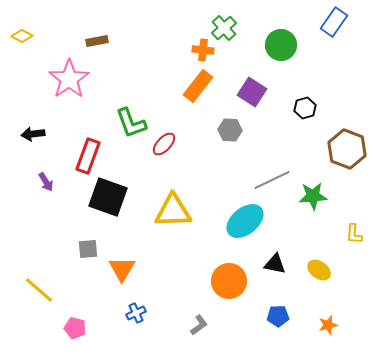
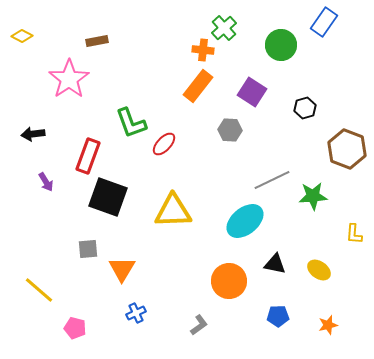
blue rectangle: moved 10 px left
